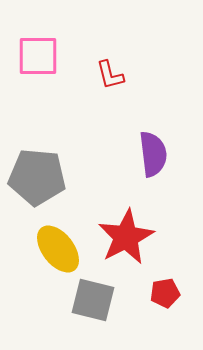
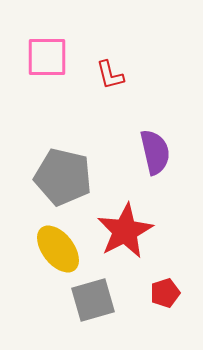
pink square: moved 9 px right, 1 px down
purple semicircle: moved 2 px right, 2 px up; rotated 6 degrees counterclockwise
gray pentagon: moved 26 px right; rotated 8 degrees clockwise
red star: moved 1 px left, 6 px up
red pentagon: rotated 8 degrees counterclockwise
gray square: rotated 30 degrees counterclockwise
